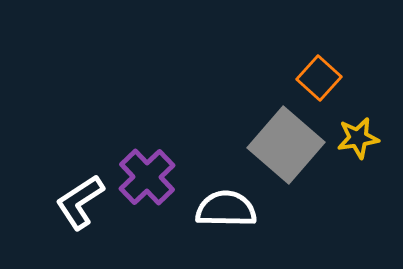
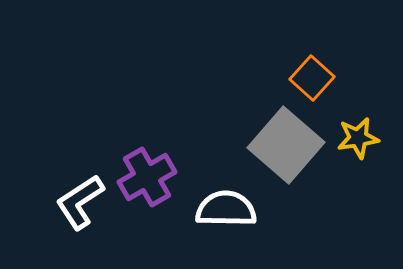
orange square: moved 7 px left
purple cross: rotated 14 degrees clockwise
